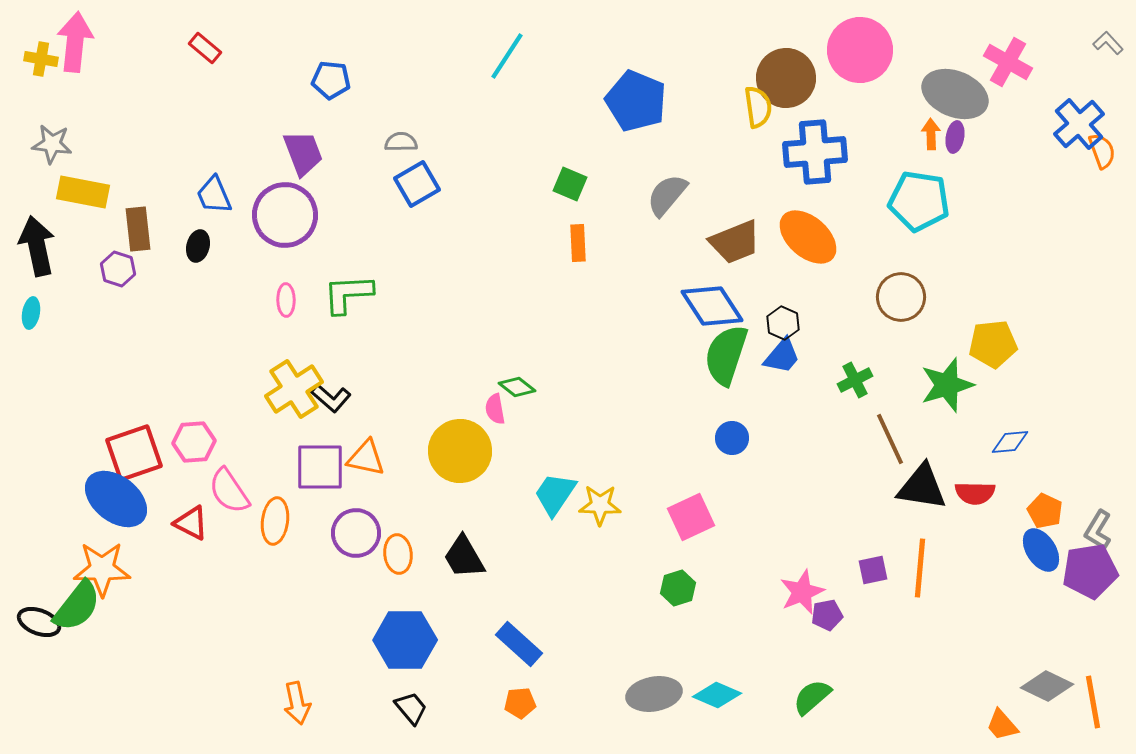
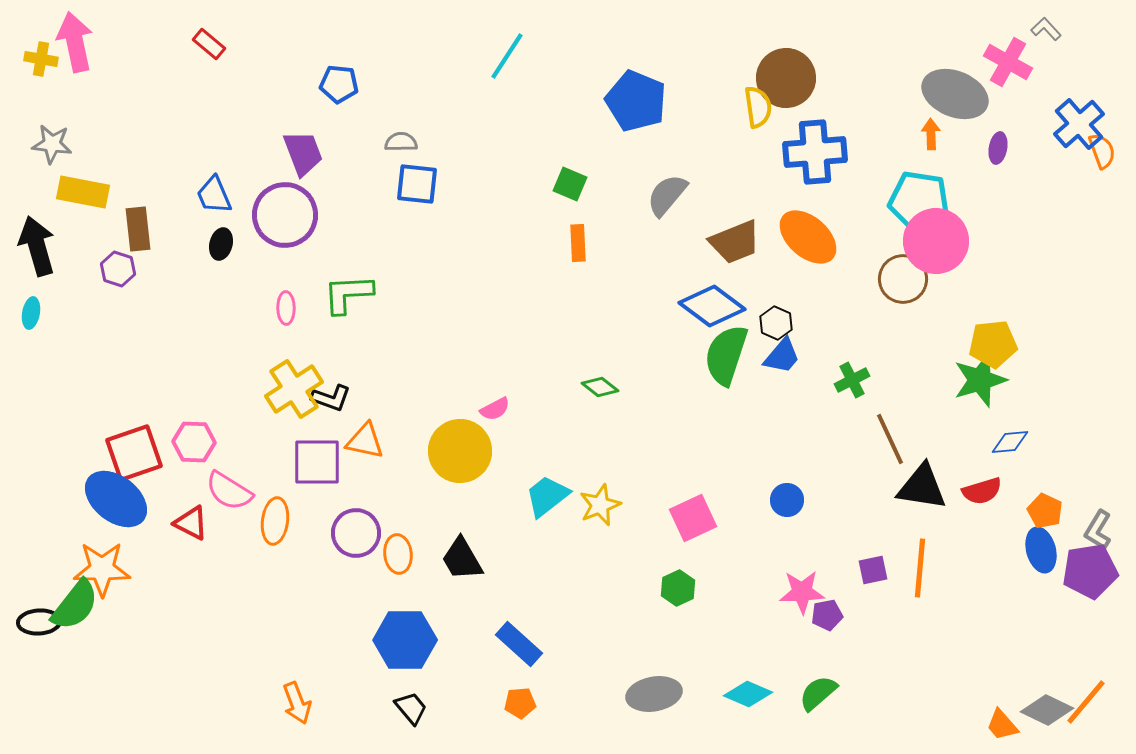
pink arrow at (75, 42): rotated 18 degrees counterclockwise
gray L-shape at (1108, 43): moved 62 px left, 14 px up
red rectangle at (205, 48): moved 4 px right, 4 px up
pink circle at (860, 50): moved 76 px right, 191 px down
blue pentagon at (331, 80): moved 8 px right, 4 px down
purple ellipse at (955, 137): moved 43 px right, 11 px down
blue square at (417, 184): rotated 36 degrees clockwise
black arrow at (37, 246): rotated 4 degrees counterclockwise
black ellipse at (198, 246): moved 23 px right, 2 px up
brown circle at (901, 297): moved 2 px right, 18 px up
pink ellipse at (286, 300): moved 8 px down
blue diamond at (712, 306): rotated 20 degrees counterclockwise
black hexagon at (783, 323): moved 7 px left
green cross at (855, 380): moved 3 px left
green star at (947, 385): moved 33 px right, 5 px up
green diamond at (517, 387): moved 83 px right
black L-shape at (331, 398): rotated 21 degrees counterclockwise
pink semicircle at (495, 409): rotated 108 degrees counterclockwise
blue circle at (732, 438): moved 55 px right, 62 px down
pink hexagon at (194, 442): rotated 6 degrees clockwise
orange triangle at (366, 458): moved 1 px left, 17 px up
purple square at (320, 467): moved 3 px left, 5 px up
pink semicircle at (229, 491): rotated 24 degrees counterclockwise
red semicircle at (975, 493): moved 7 px right, 2 px up; rotated 18 degrees counterclockwise
cyan trapezoid at (555, 494): moved 8 px left, 2 px down; rotated 18 degrees clockwise
yellow star at (600, 505): rotated 24 degrees counterclockwise
pink square at (691, 517): moved 2 px right, 1 px down
blue ellipse at (1041, 550): rotated 18 degrees clockwise
black trapezoid at (464, 557): moved 2 px left, 2 px down
green hexagon at (678, 588): rotated 8 degrees counterclockwise
pink star at (802, 592): rotated 21 degrees clockwise
green semicircle at (77, 606): moved 2 px left, 1 px up
black ellipse at (39, 622): rotated 24 degrees counterclockwise
gray diamond at (1047, 686): moved 24 px down
cyan diamond at (717, 695): moved 31 px right, 1 px up
green semicircle at (812, 697): moved 6 px right, 4 px up
orange line at (1093, 702): moved 7 px left; rotated 50 degrees clockwise
orange arrow at (297, 703): rotated 9 degrees counterclockwise
